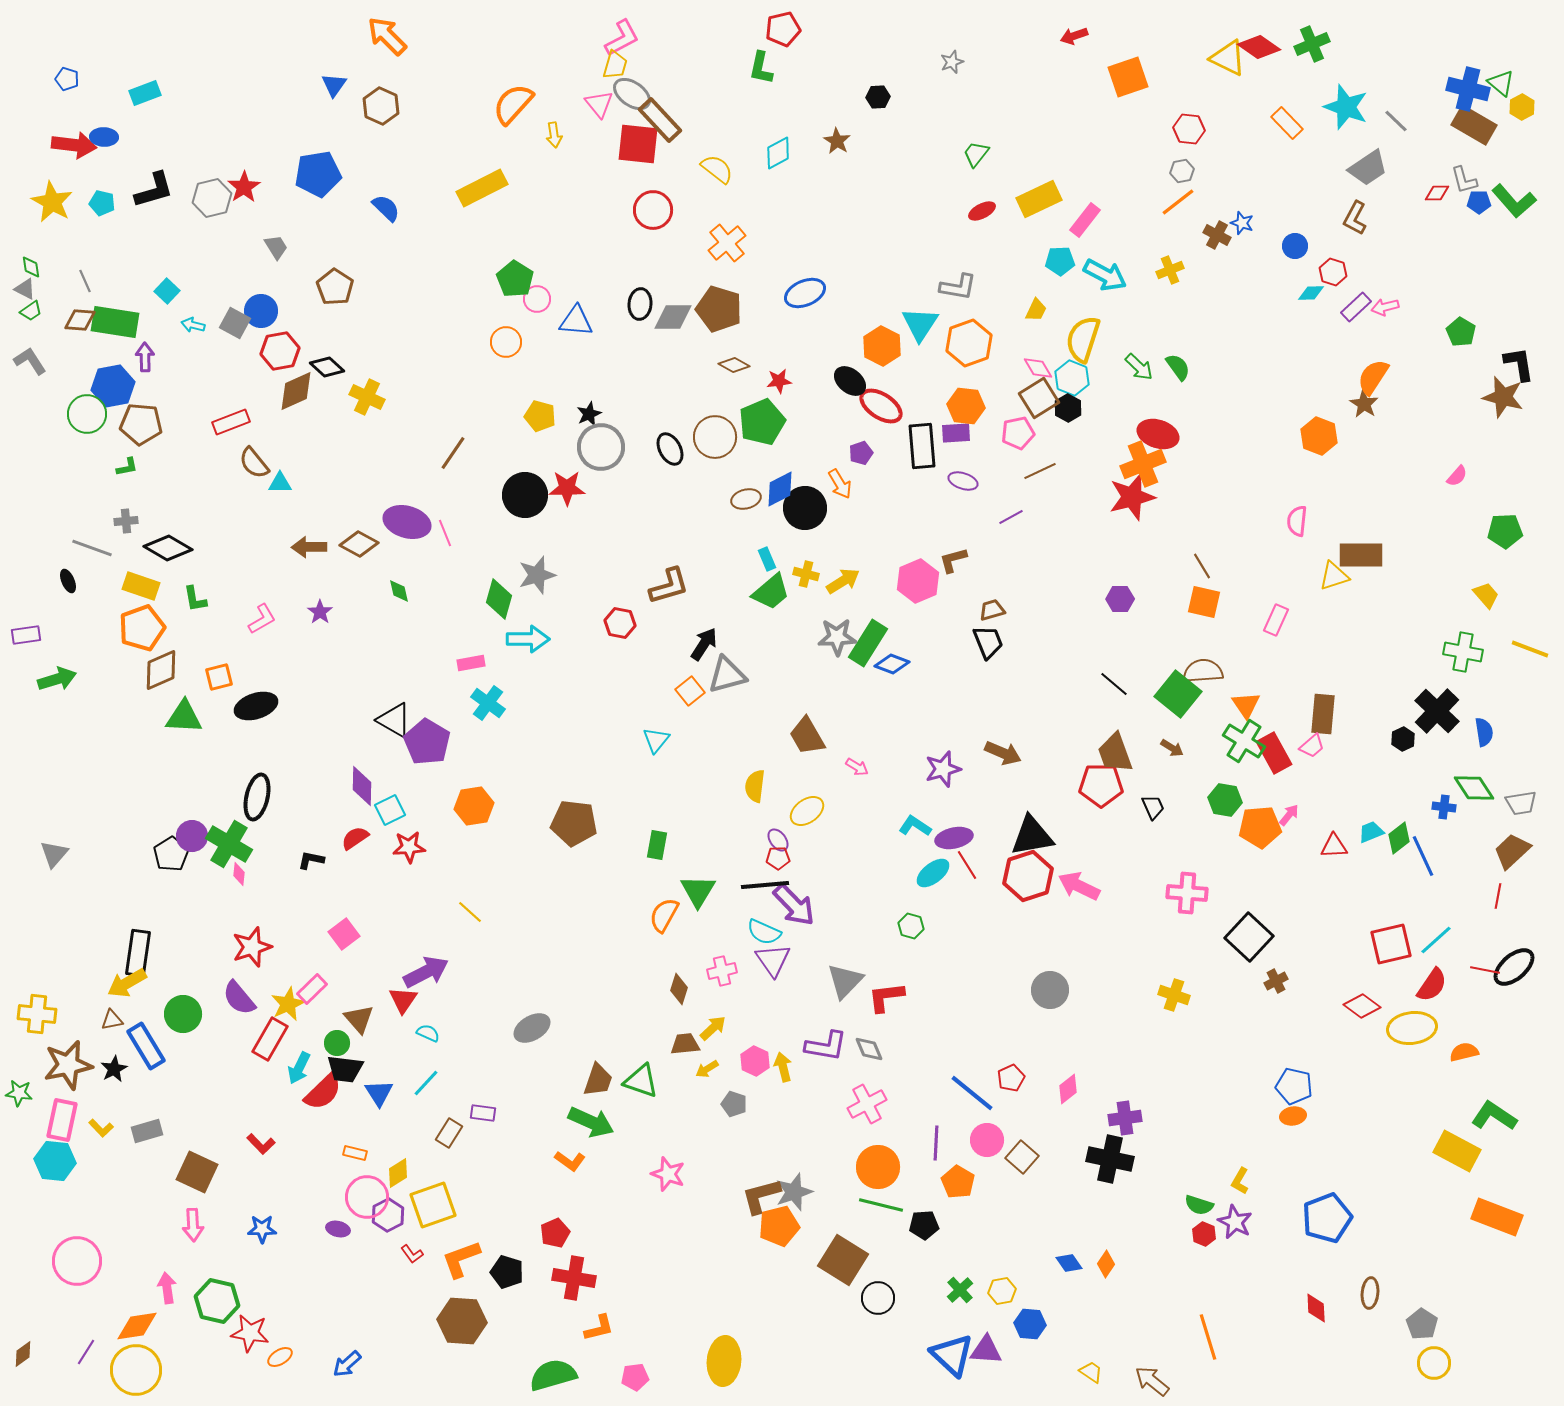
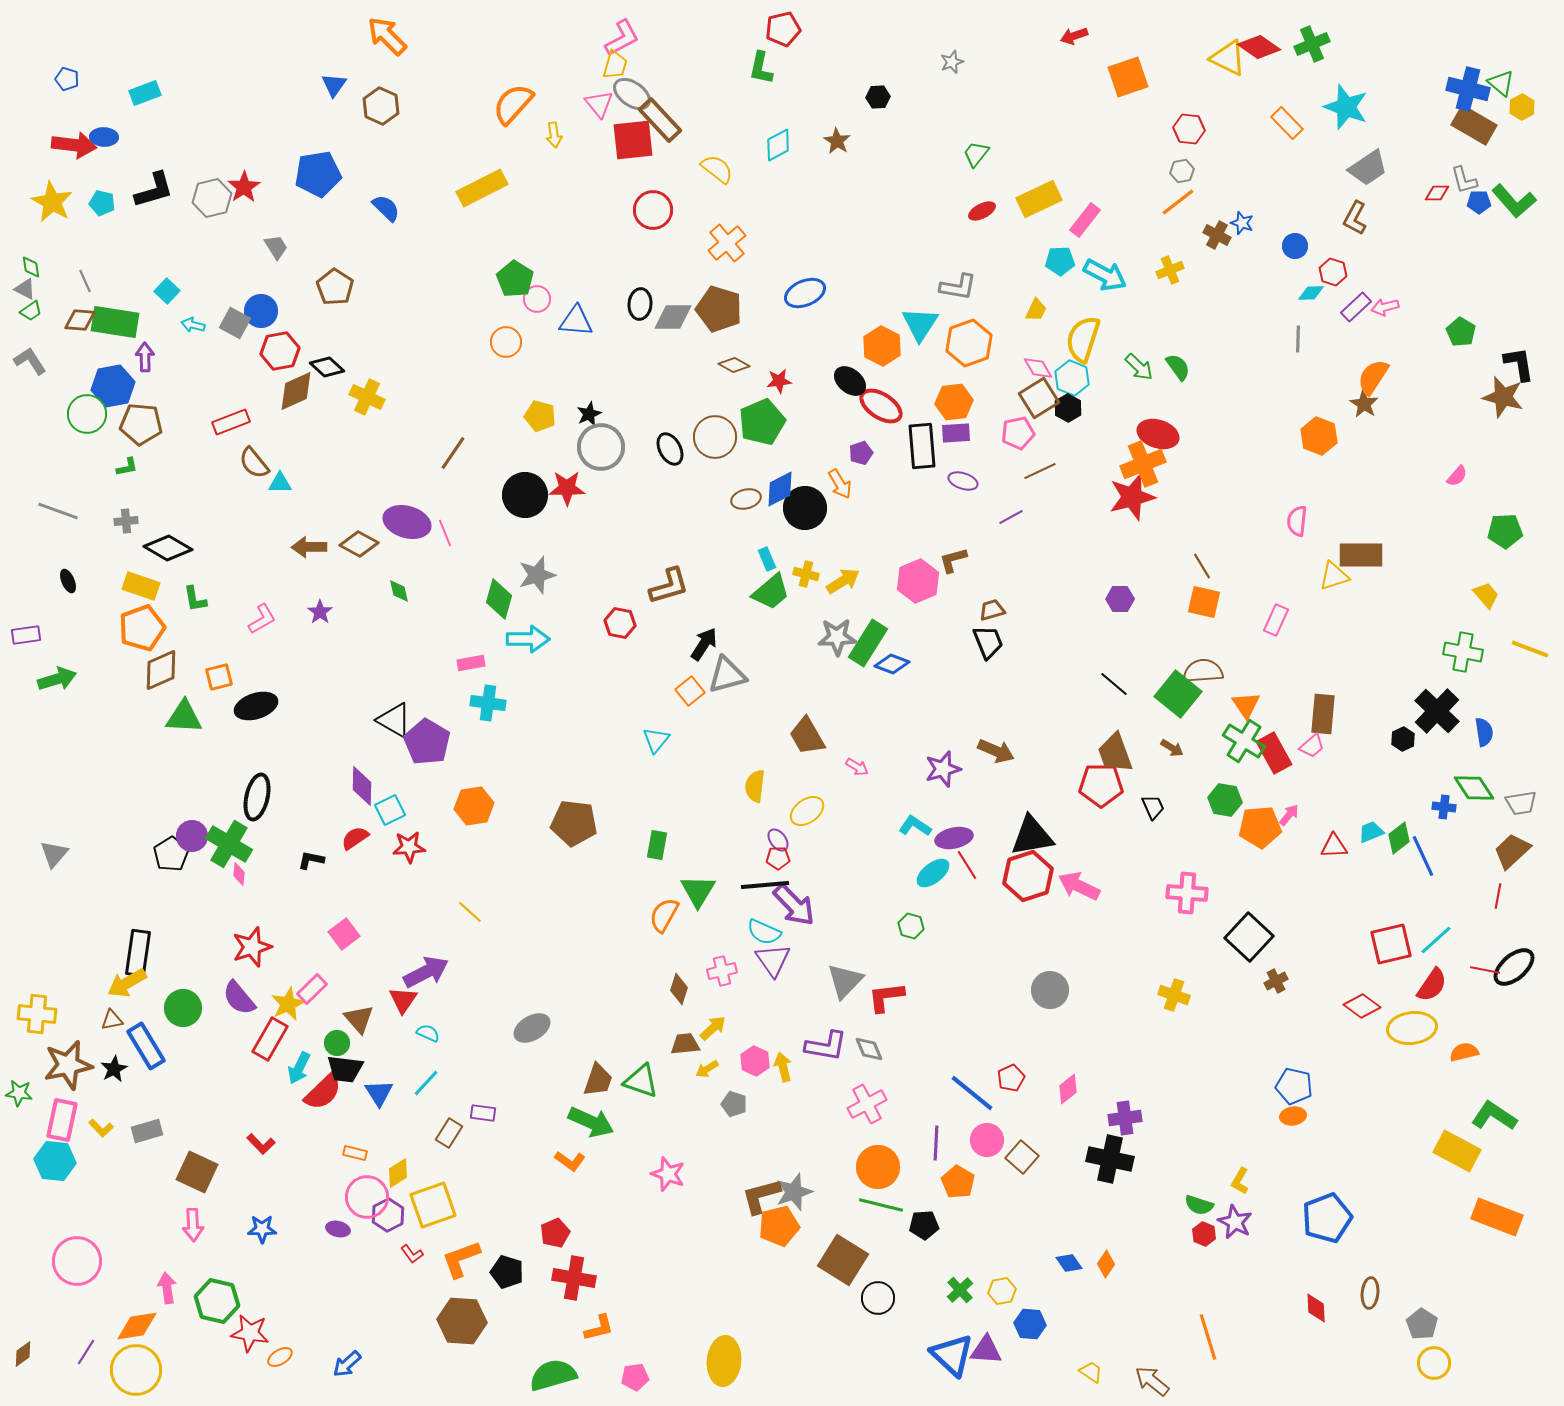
gray line at (1396, 121): moved 98 px left, 218 px down; rotated 48 degrees clockwise
red square at (638, 144): moved 5 px left, 4 px up; rotated 12 degrees counterclockwise
cyan diamond at (778, 153): moved 8 px up
orange hexagon at (966, 406): moved 12 px left, 4 px up; rotated 12 degrees counterclockwise
gray line at (92, 548): moved 34 px left, 37 px up
cyan cross at (488, 703): rotated 28 degrees counterclockwise
brown arrow at (1003, 753): moved 7 px left, 2 px up
green circle at (183, 1014): moved 6 px up
